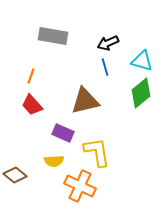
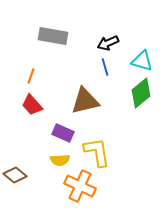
yellow semicircle: moved 6 px right, 1 px up
